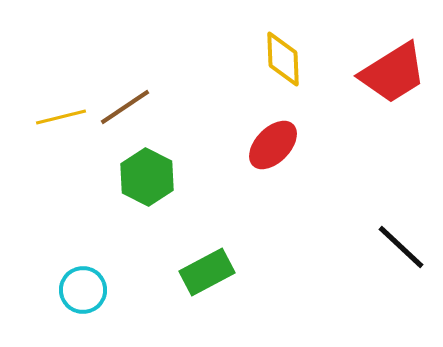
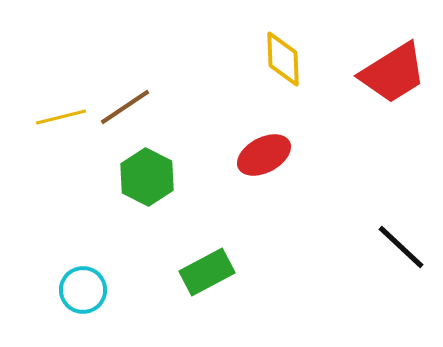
red ellipse: moved 9 px left, 10 px down; rotated 18 degrees clockwise
